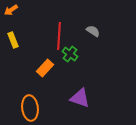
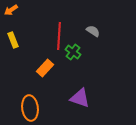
green cross: moved 3 px right, 2 px up
